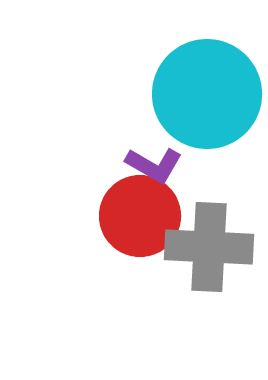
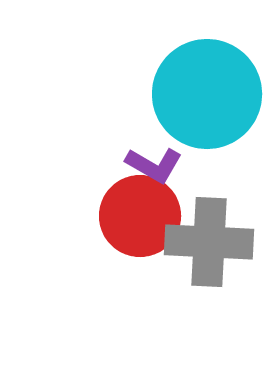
gray cross: moved 5 px up
